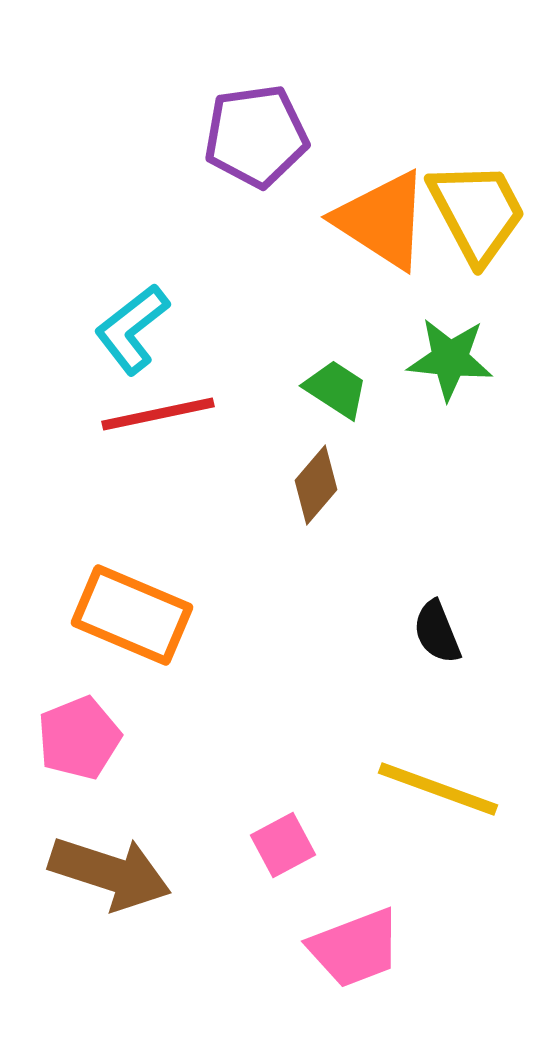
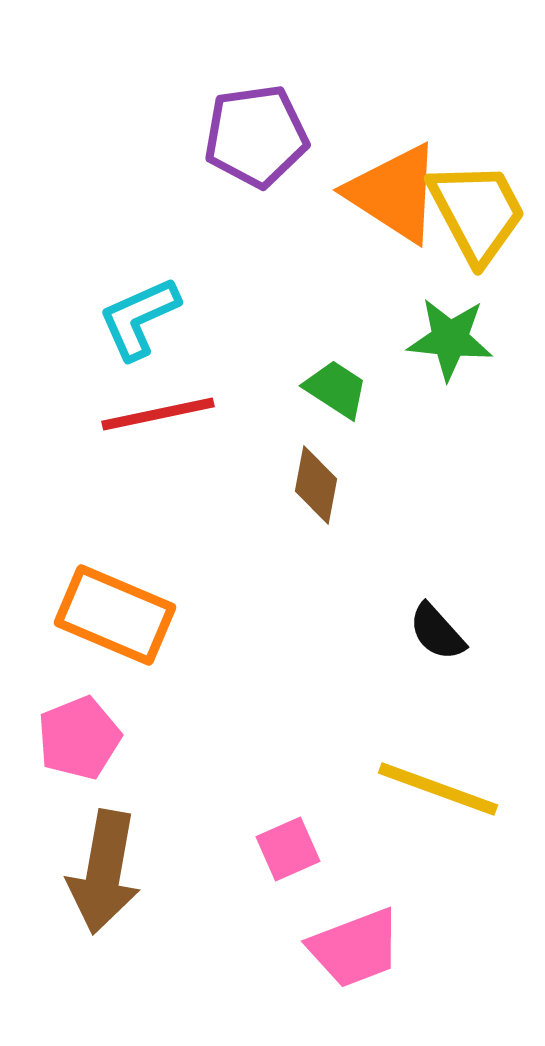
orange triangle: moved 12 px right, 27 px up
cyan L-shape: moved 7 px right, 11 px up; rotated 14 degrees clockwise
green star: moved 20 px up
brown diamond: rotated 30 degrees counterclockwise
orange rectangle: moved 17 px left
black semicircle: rotated 20 degrees counterclockwise
pink square: moved 5 px right, 4 px down; rotated 4 degrees clockwise
brown arrow: moved 6 px left, 1 px up; rotated 82 degrees clockwise
